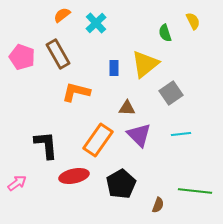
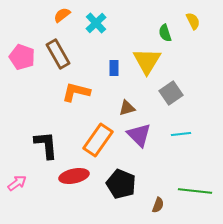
yellow triangle: moved 2 px right, 3 px up; rotated 20 degrees counterclockwise
brown triangle: rotated 18 degrees counterclockwise
black pentagon: rotated 20 degrees counterclockwise
